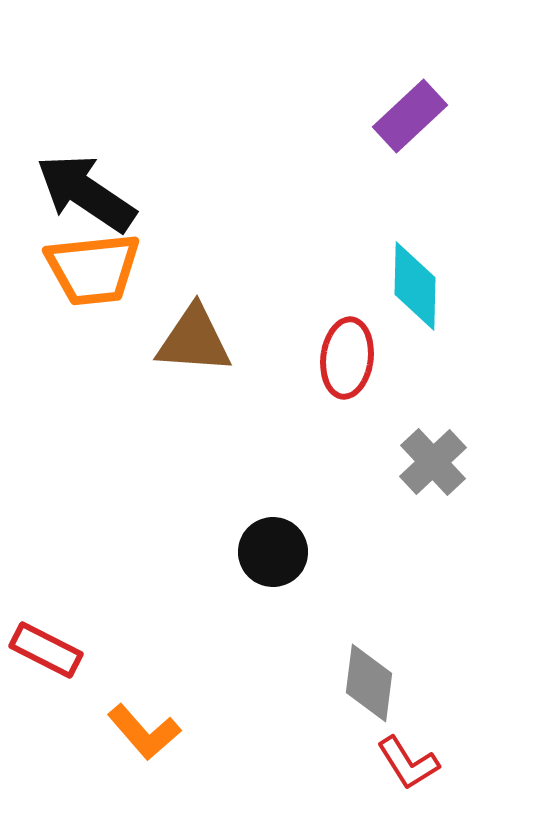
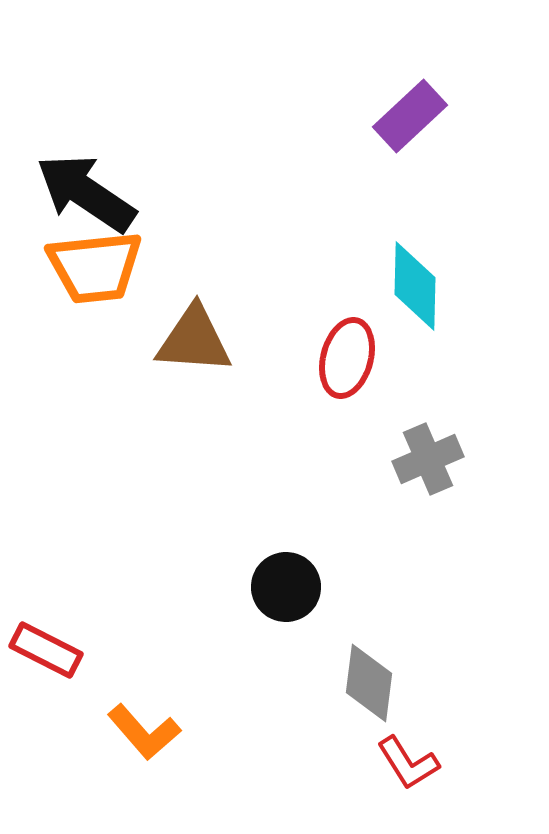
orange trapezoid: moved 2 px right, 2 px up
red ellipse: rotated 8 degrees clockwise
gray cross: moved 5 px left, 3 px up; rotated 20 degrees clockwise
black circle: moved 13 px right, 35 px down
